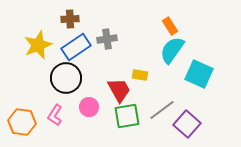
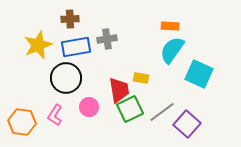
orange rectangle: rotated 54 degrees counterclockwise
blue rectangle: rotated 24 degrees clockwise
yellow rectangle: moved 1 px right, 3 px down
red trapezoid: rotated 20 degrees clockwise
gray line: moved 2 px down
green square: moved 3 px right, 7 px up; rotated 16 degrees counterclockwise
